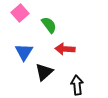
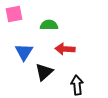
pink square: moved 6 px left, 1 px down; rotated 30 degrees clockwise
green semicircle: rotated 54 degrees counterclockwise
